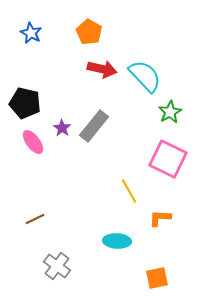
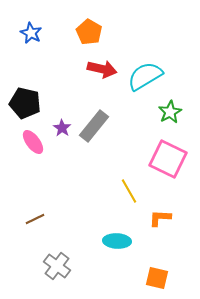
cyan semicircle: rotated 78 degrees counterclockwise
orange square: rotated 25 degrees clockwise
